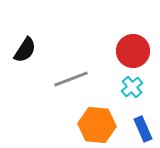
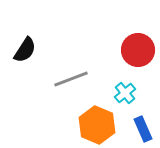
red circle: moved 5 px right, 1 px up
cyan cross: moved 7 px left, 6 px down
orange hexagon: rotated 18 degrees clockwise
